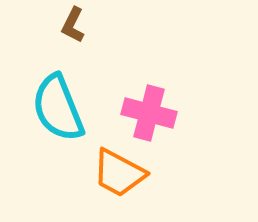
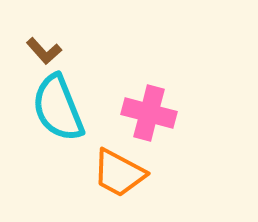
brown L-shape: moved 29 px left, 26 px down; rotated 69 degrees counterclockwise
